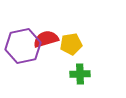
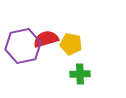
yellow pentagon: rotated 20 degrees clockwise
